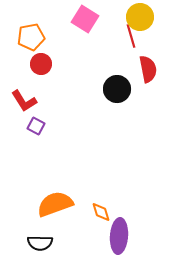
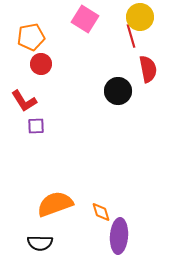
black circle: moved 1 px right, 2 px down
purple square: rotated 30 degrees counterclockwise
